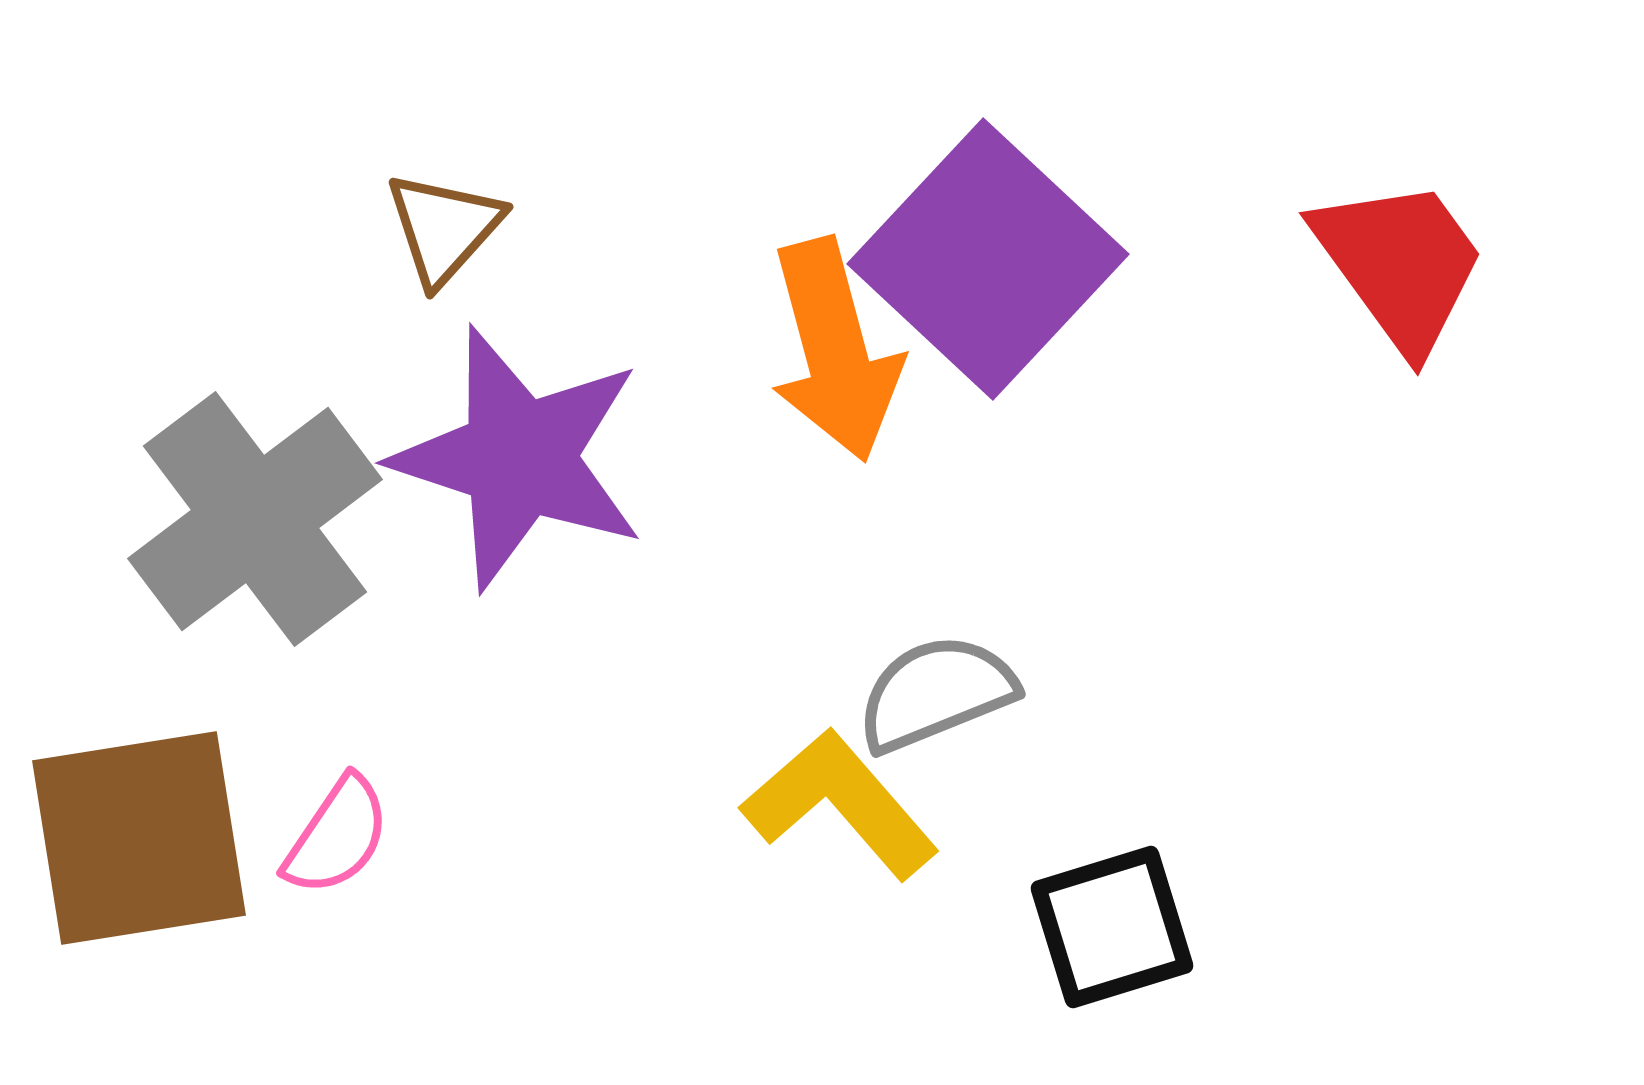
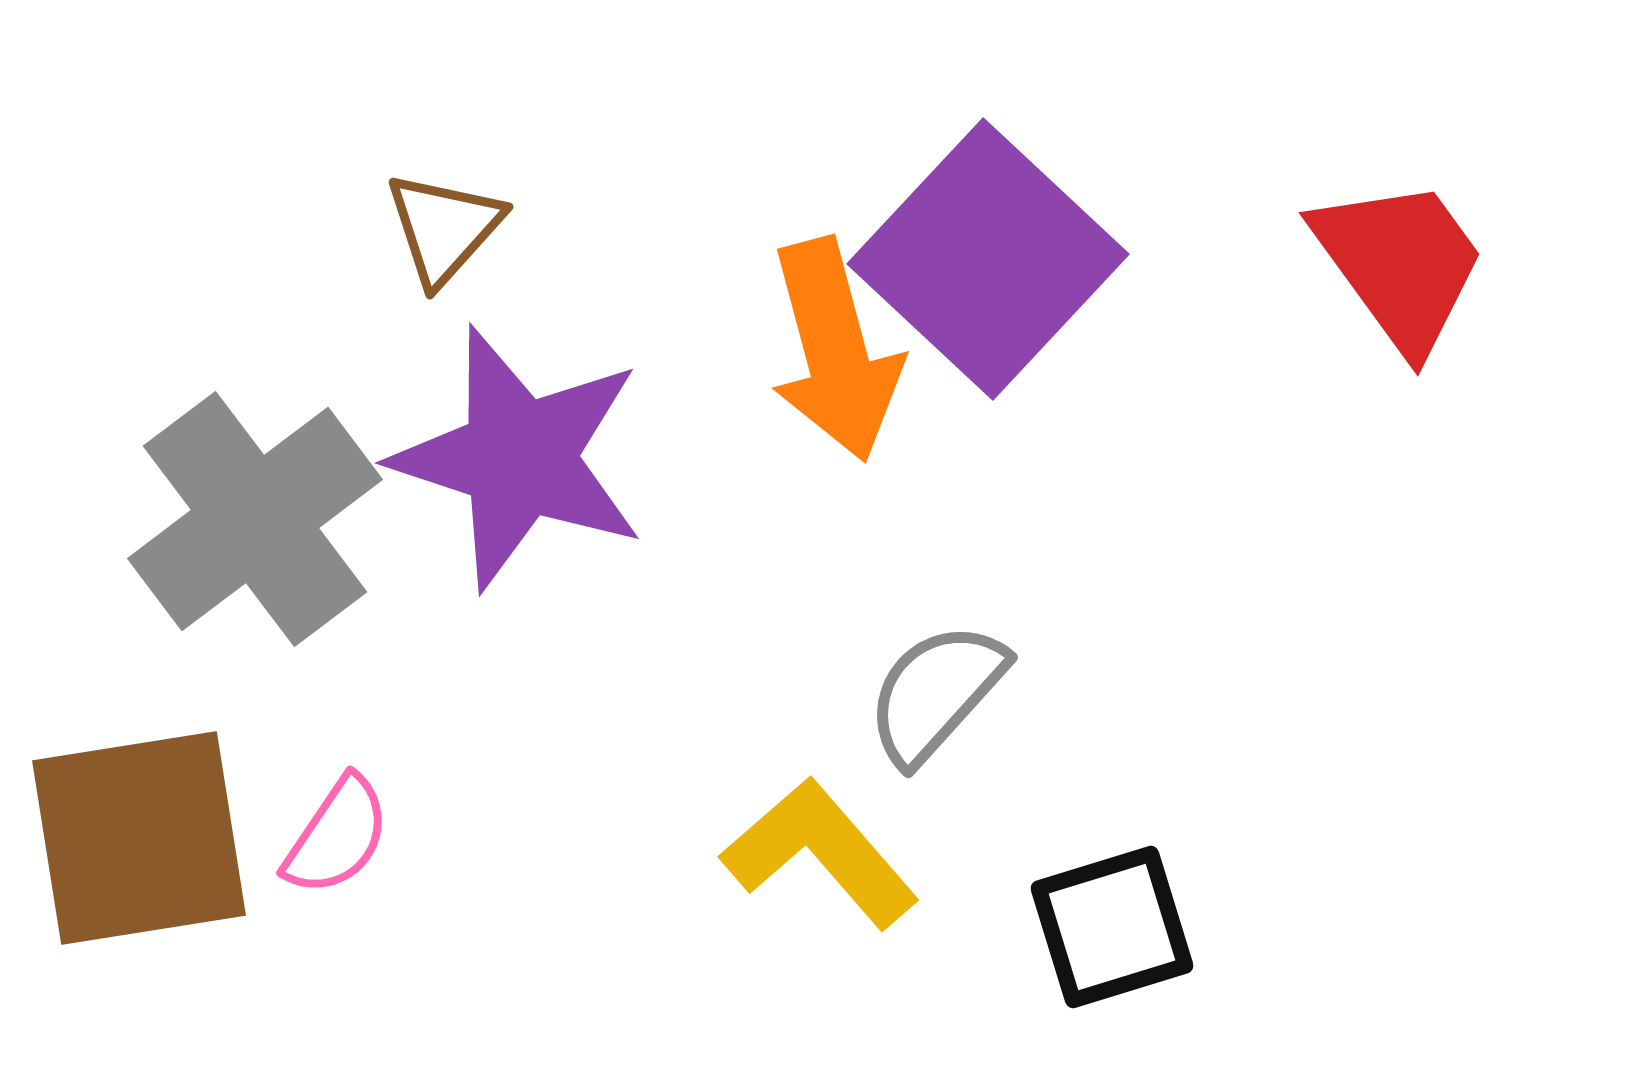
gray semicircle: rotated 26 degrees counterclockwise
yellow L-shape: moved 20 px left, 49 px down
